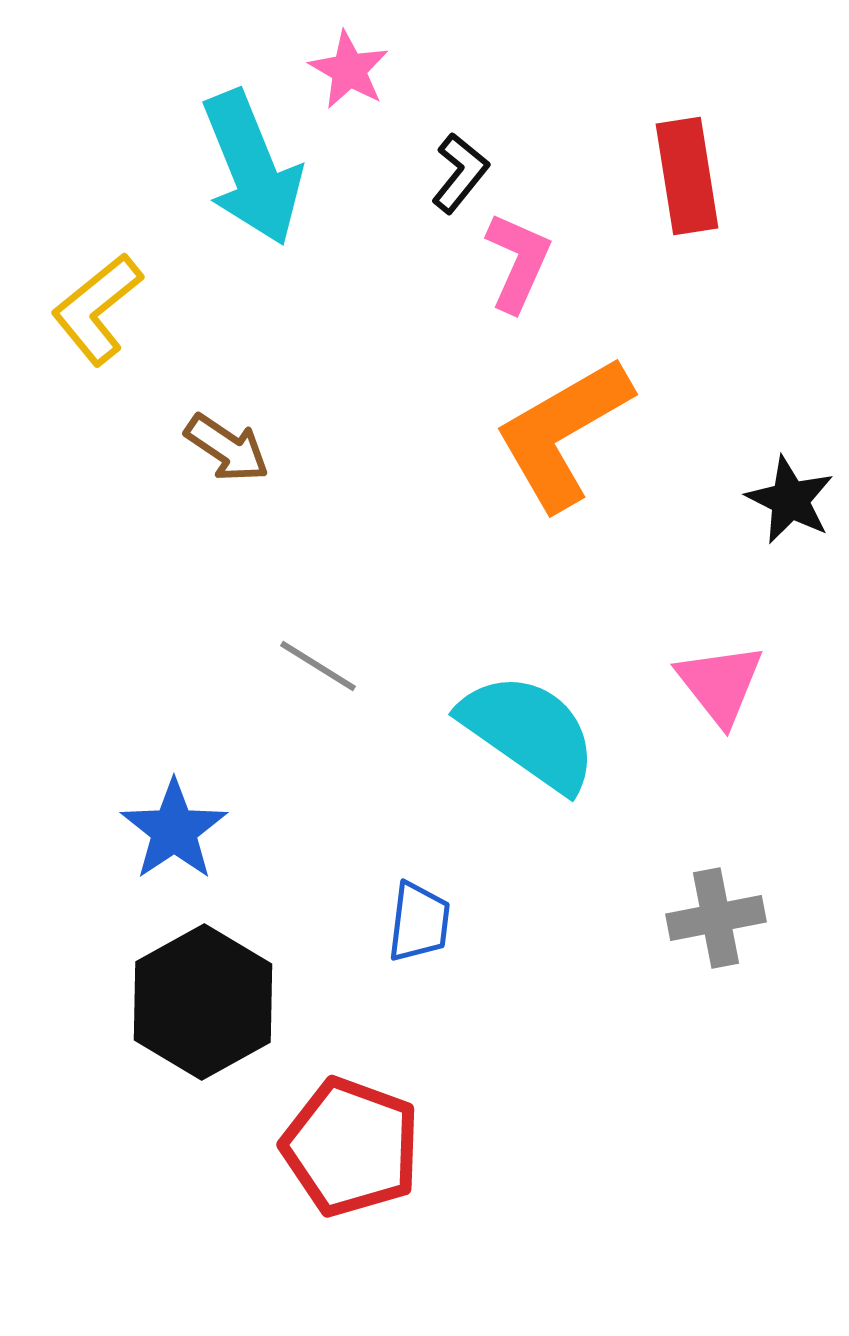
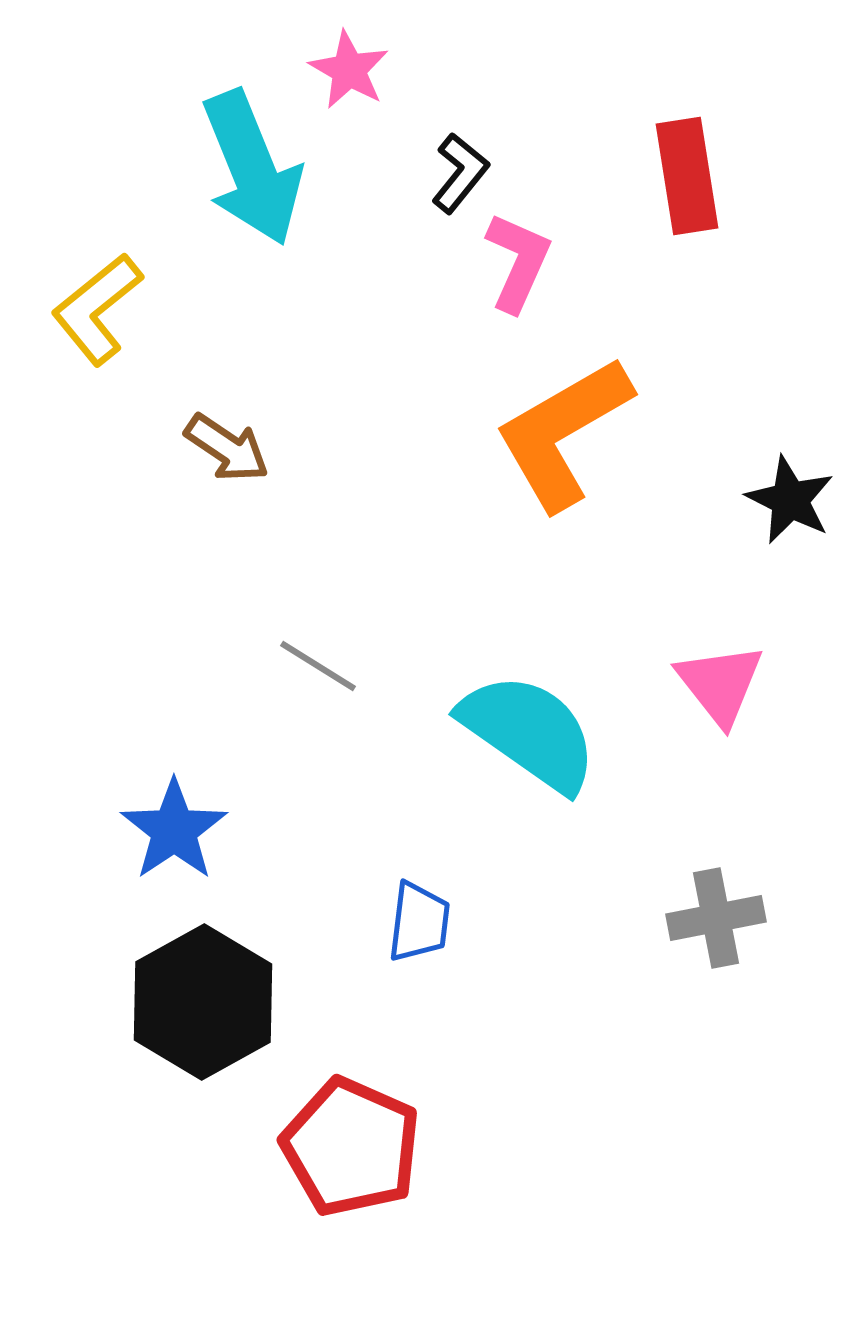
red pentagon: rotated 4 degrees clockwise
